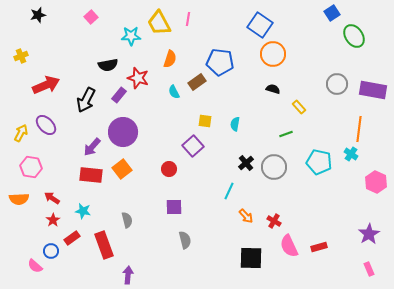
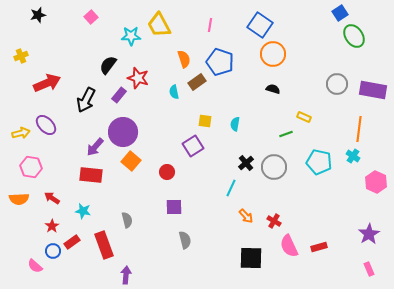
blue square at (332, 13): moved 8 px right
pink line at (188, 19): moved 22 px right, 6 px down
yellow trapezoid at (159, 23): moved 2 px down
orange semicircle at (170, 59): moved 14 px right; rotated 36 degrees counterclockwise
blue pentagon at (220, 62): rotated 12 degrees clockwise
black semicircle at (108, 65): rotated 138 degrees clockwise
red arrow at (46, 85): moved 1 px right, 2 px up
cyan semicircle at (174, 92): rotated 16 degrees clockwise
yellow rectangle at (299, 107): moved 5 px right, 10 px down; rotated 24 degrees counterclockwise
yellow arrow at (21, 133): rotated 48 degrees clockwise
purple square at (193, 146): rotated 10 degrees clockwise
purple arrow at (92, 147): moved 3 px right
cyan cross at (351, 154): moved 2 px right, 2 px down
orange square at (122, 169): moved 9 px right, 8 px up; rotated 12 degrees counterclockwise
red circle at (169, 169): moved 2 px left, 3 px down
cyan line at (229, 191): moved 2 px right, 3 px up
red star at (53, 220): moved 1 px left, 6 px down
red rectangle at (72, 238): moved 4 px down
blue circle at (51, 251): moved 2 px right
purple arrow at (128, 275): moved 2 px left
